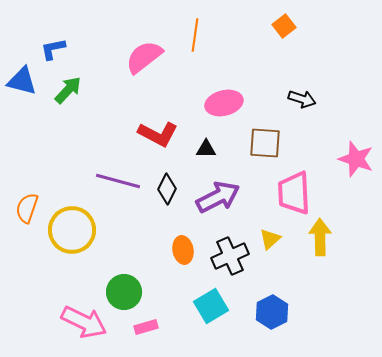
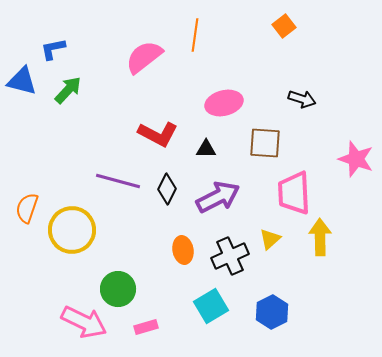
green circle: moved 6 px left, 3 px up
